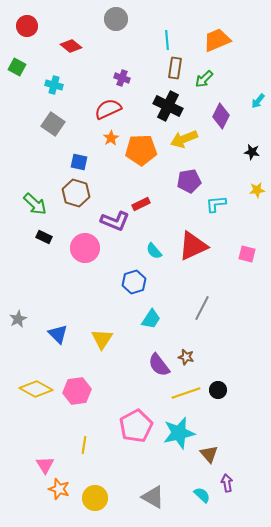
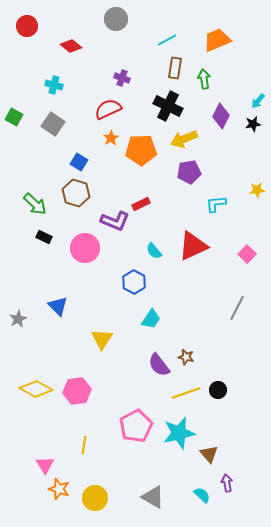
cyan line at (167, 40): rotated 66 degrees clockwise
green square at (17, 67): moved 3 px left, 50 px down
green arrow at (204, 79): rotated 126 degrees clockwise
black star at (252, 152): moved 1 px right, 28 px up; rotated 21 degrees counterclockwise
blue square at (79, 162): rotated 18 degrees clockwise
purple pentagon at (189, 181): moved 9 px up
pink square at (247, 254): rotated 30 degrees clockwise
blue hexagon at (134, 282): rotated 15 degrees counterclockwise
gray line at (202, 308): moved 35 px right
blue triangle at (58, 334): moved 28 px up
